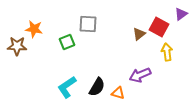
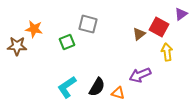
gray square: rotated 12 degrees clockwise
